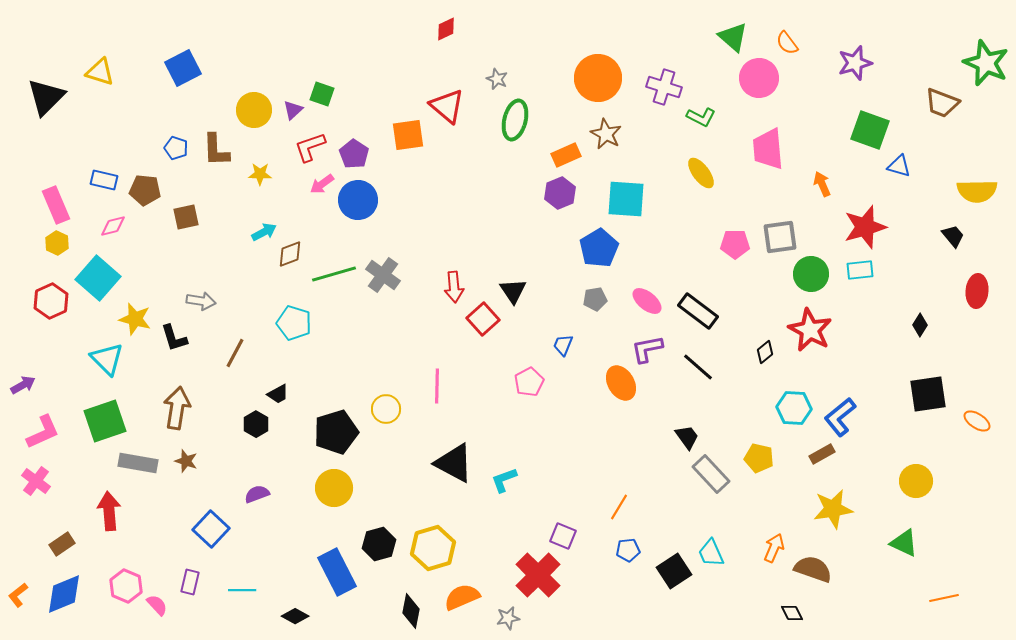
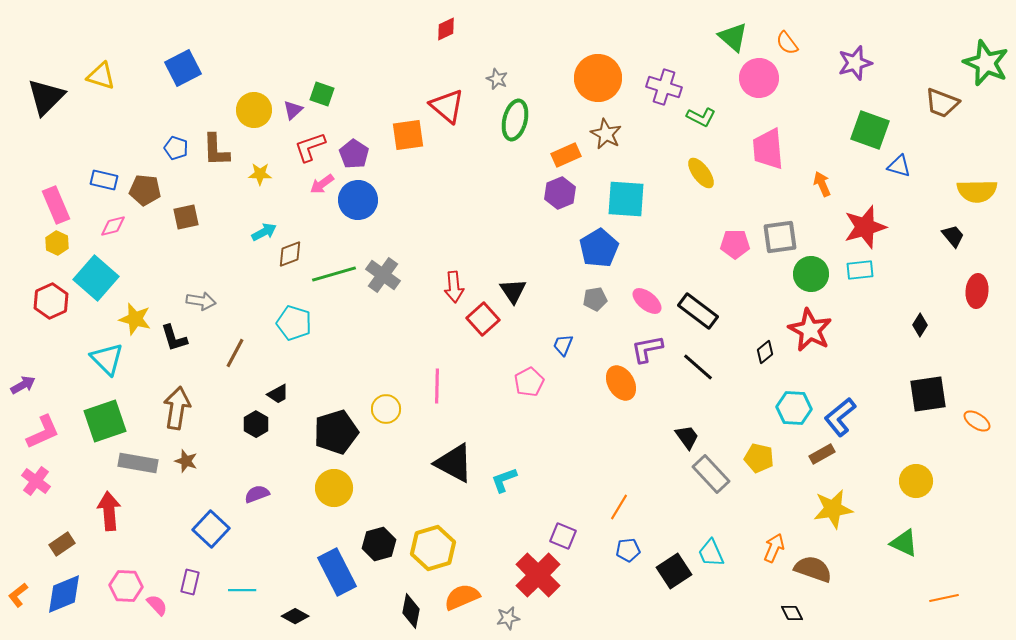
yellow triangle at (100, 72): moved 1 px right, 4 px down
cyan square at (98, 278): moved 2 px left
pink hexagon at (126, 586): rotated 20 degrees counterclockwise
